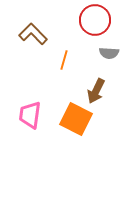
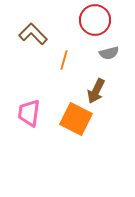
gray semicircle: rotated 18 degrees counterclockwise
pink trapezoid: moved 1 px left, 2 px up
